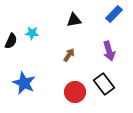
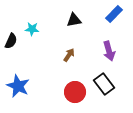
cyan star: moved 4 px up
blue star: moved 6 px left, 3 px down
